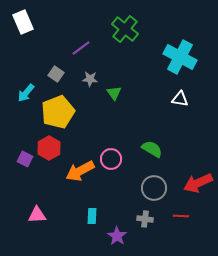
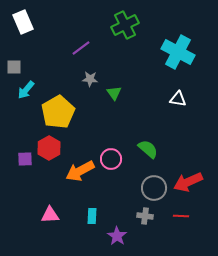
green cross: moved 4 px up; rotated 24 degrees clockwise
cyan cross: moved 2 px left, 5 px up
gray square: moved 42 px left, 7 px up; rotated 35 degrees counterclockwise
cyan arrow: moved 3 px up
white triangle: moved 2 px left
yellow pentagon: rotated 8 degrees counterclockwise
green semicircle: moved 4 px left; rotated 10 degrees clockwise
purple square: rotated 28 degrees counterclockwise
red arrow: moved 10 px left, 1 px up
pink triangle: moved 13 px right
gray cross: moved 3 px up
